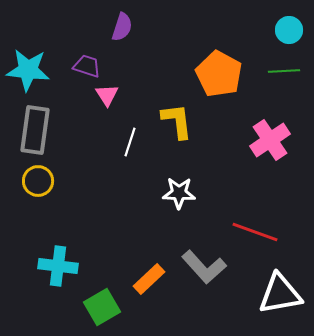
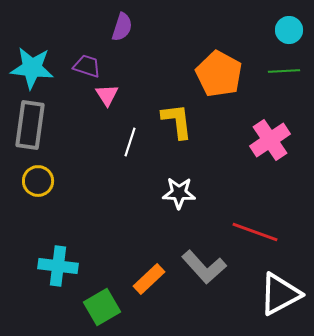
cyan star: moved 4 px right, 2 px up
gray rectangle: moved 5 px left, 5 px up
white triangle: rotated 18 degrees counterclockwise
